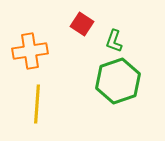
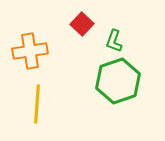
red square: rotated 10 degrees clockwise
